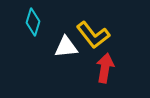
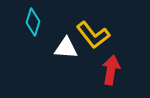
white triangle: moved 1 px down; rotated 10 degrees clockwise
red arrow: moved 6 px right, 2 px down
